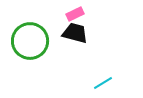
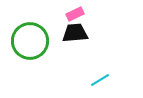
black trapezoid: rotated 20 degrees counterclockwise
cyan line: moved 3 px left, 3 px up
